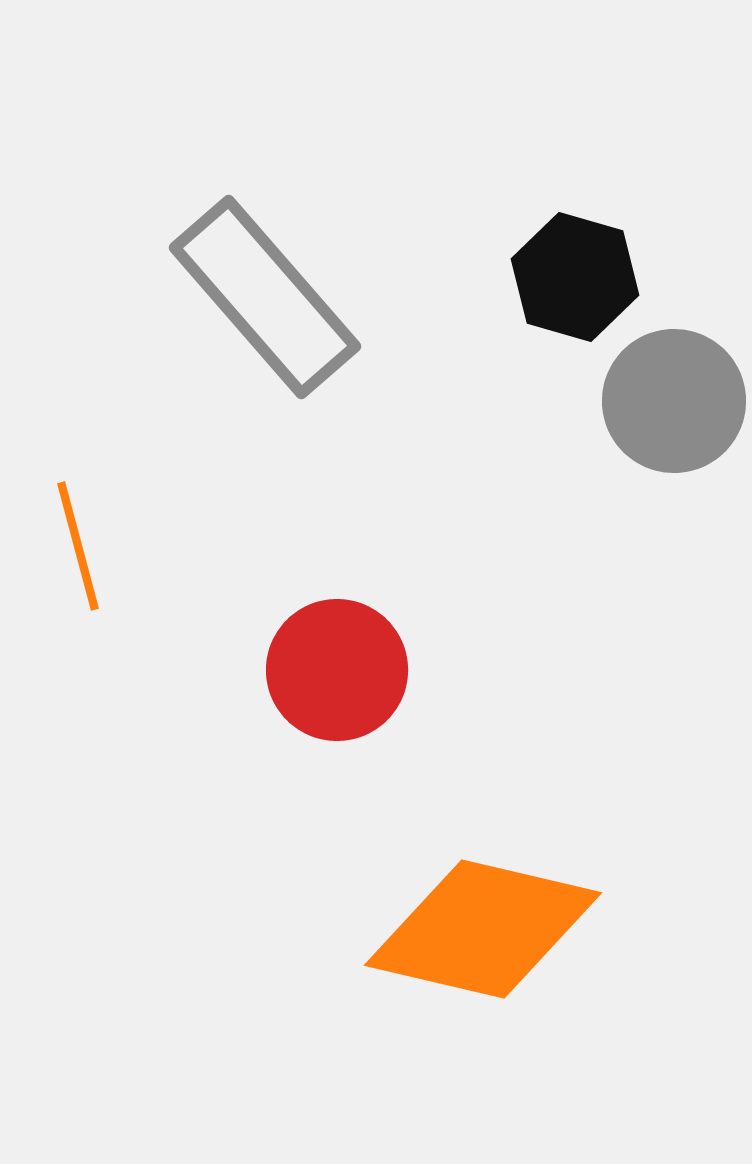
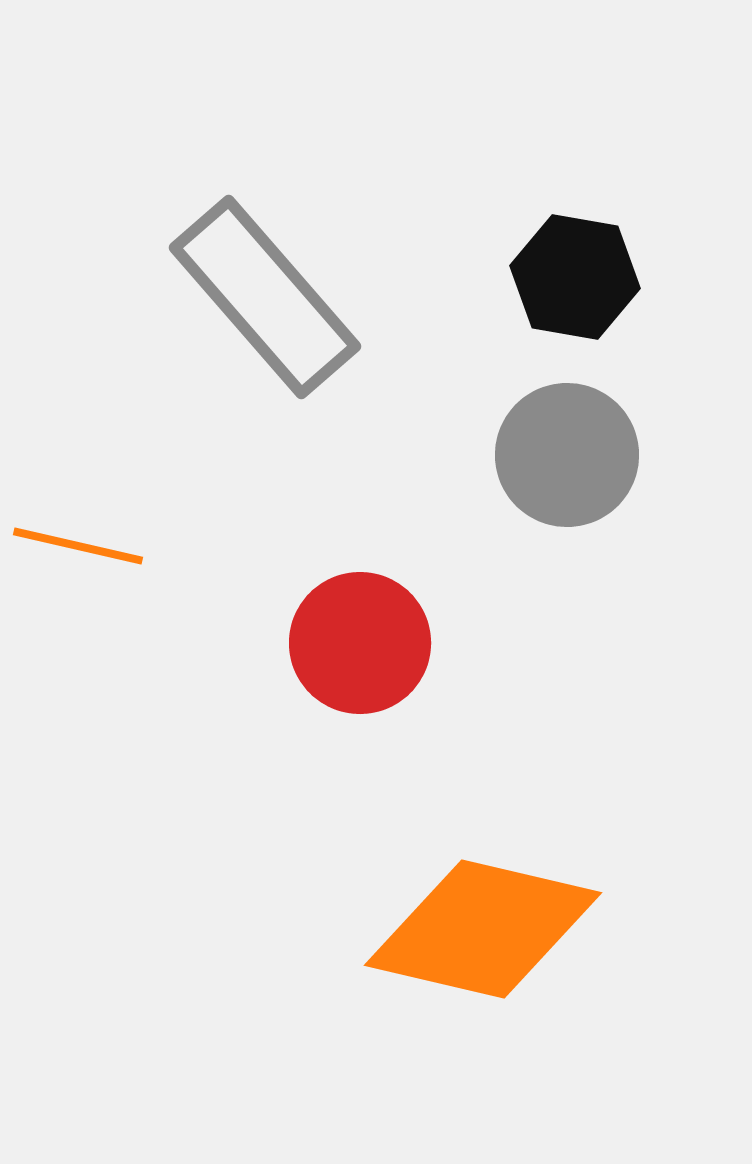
black hexagon: rotated 6 degrees counterclockwise
gray circle: moved 107 px left, 54 px down
orange line: rotated 62 degrees counterclockwise
red circle: moved 23 px right, 27 px up
